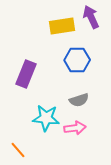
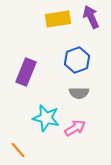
yellow rectangle: moved 4 px left, 7 px up
blue hexagon: rotated 20 degrees counterclockwise
purple rectangle: moved 2 px up
gray semicircle: moved 7 px up; rotated 18 degrees clockwise
cyan star: rotated 8 degrees clockwise
pink arrow: rotated 25 degrees counterclockwise
